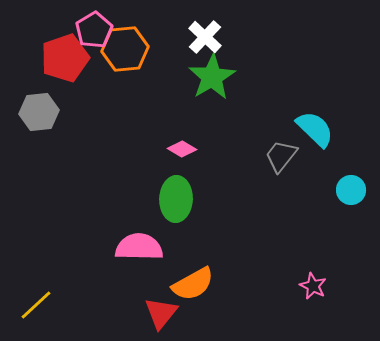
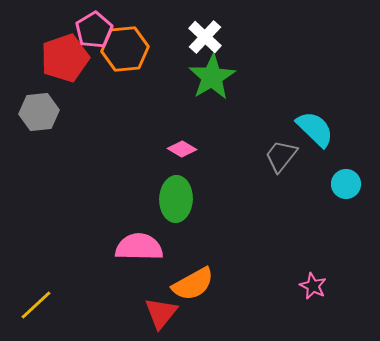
cyan circle: moved 5 px left, 6 px up
